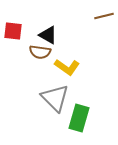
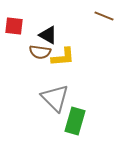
brown line: rotated 36 degrees clockwise
red square: moved 1 px right, 5 px up
yellow L-shape: moved 4 px left, 10 px up; rotated 40 degrees counterclockwise
green rectangle: moved 4 px left, 3 px down
